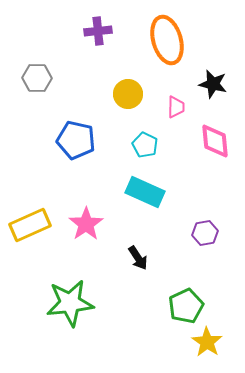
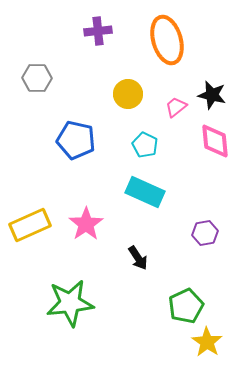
black star: moved 1 px left, 11 px down
pink trapezoid: rotated 130 degrees counterclockwise
